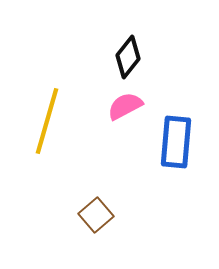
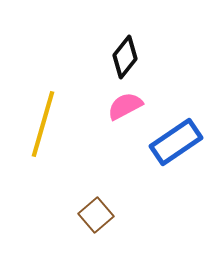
black diamond: moved 3 px left
yellow line: moved 4 px left, 3 px down
blue rectangle: rotated 51 degrees clockwise
